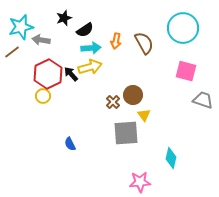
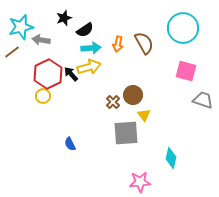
orange arrow: moved 2 px right, 3 px down
yellow arrow: moved 1 px left
